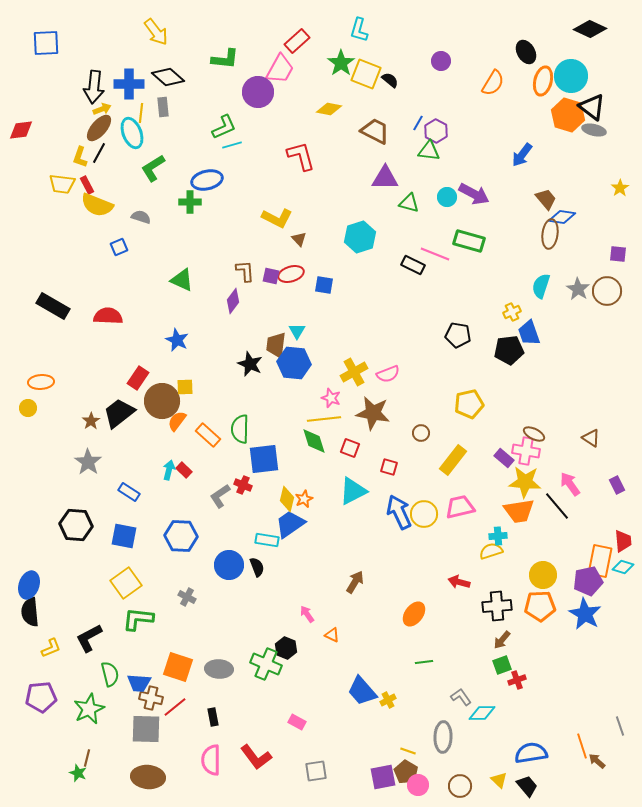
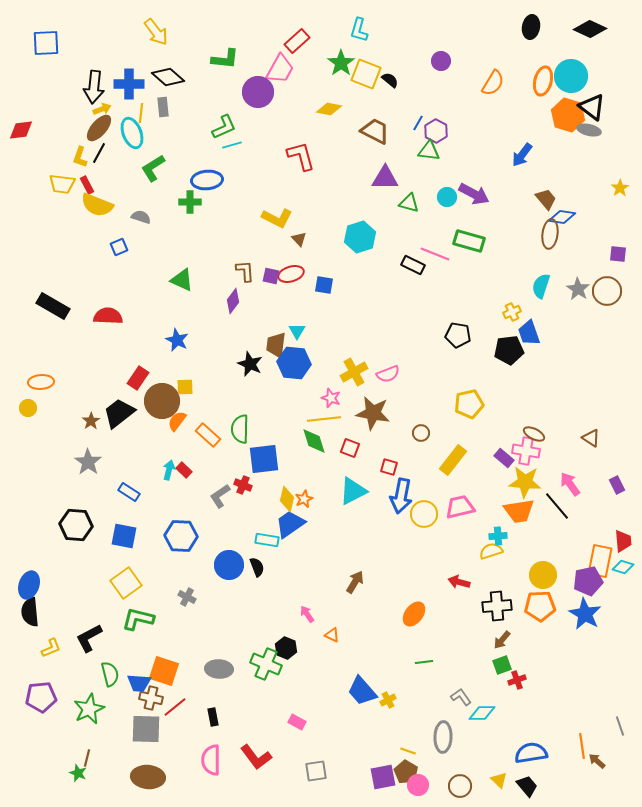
black ellipse at (526, 52): moved 5 px right, 25 px up; rotated 40 degrees clockwise
gray ellipse at (594, 130): moved 5 px left
blue ellipse at (207, 180): rotated 8 degrees clockwise
blue arrow at (399, 512): moved 2 px right, 16 px up; rotated 144 degrees counterclockwise
green L-shape at (138, 619): rotated 8 degrees clockwise
orange square at (178, 667): moved 14 px left, 4 px down
orange line at (582, 746): rotated 10 degrees clockwise
